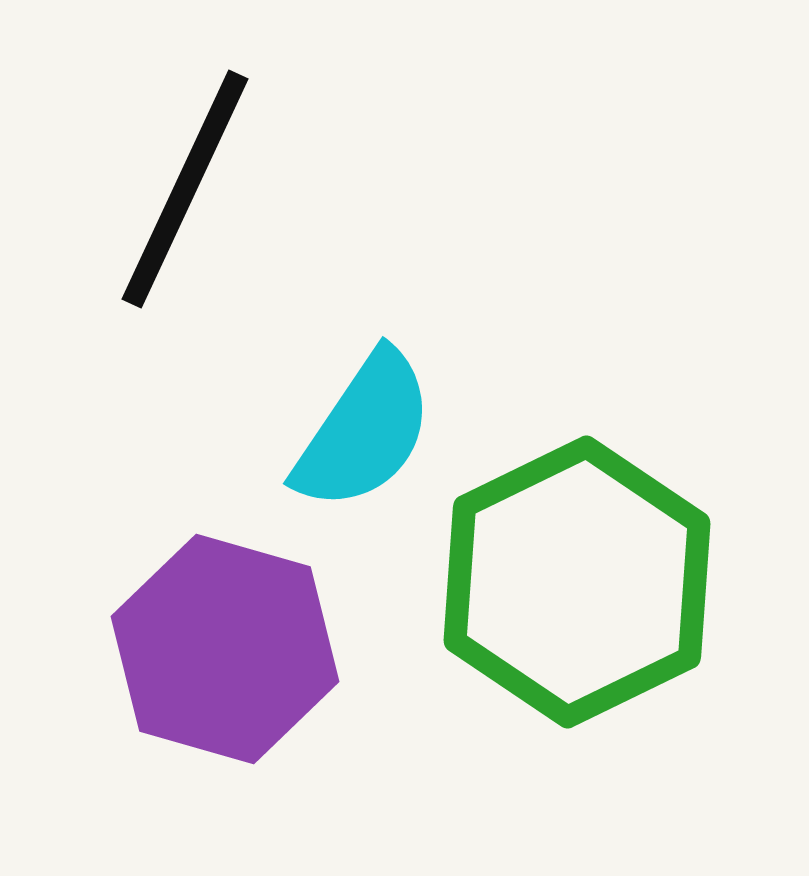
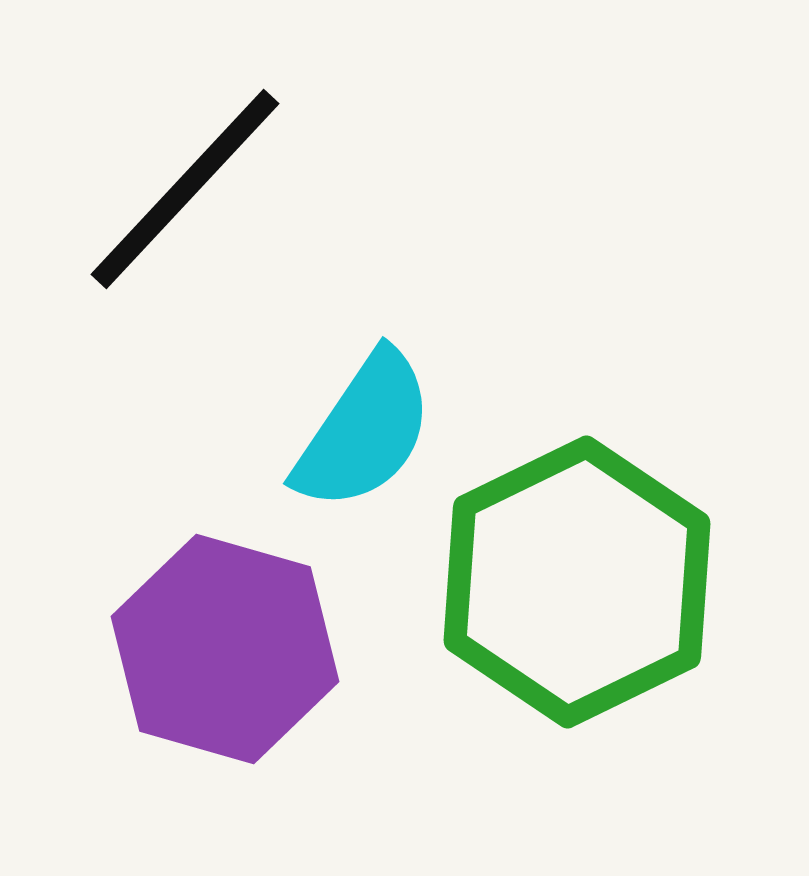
black line: rotated 18 degrees clockwise
